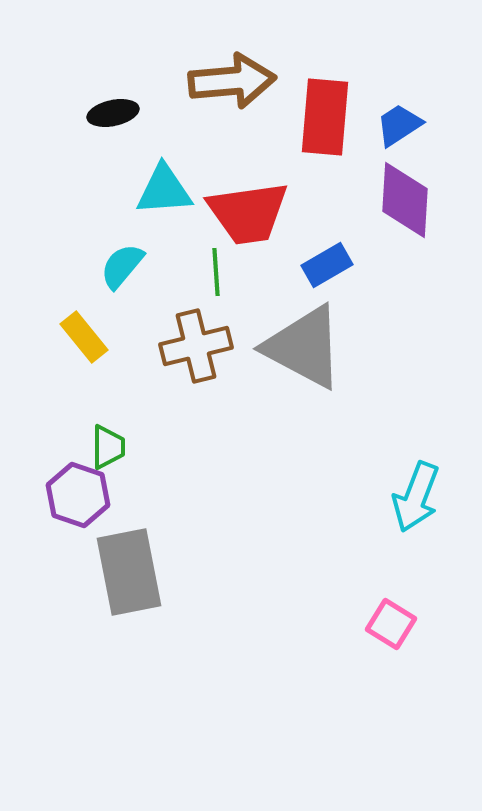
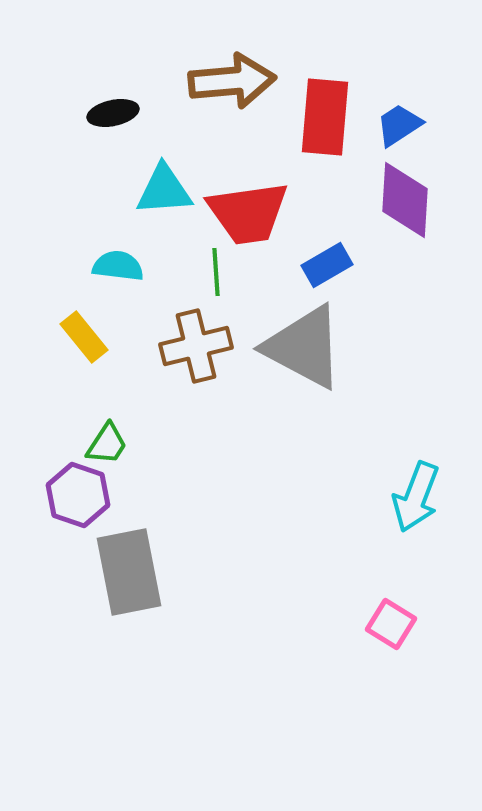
cyan semicircle: moved 4 px left; rotated 57 degrees clockwise
green trapezoid: moved 1 px left, 3 px up; rotated 33 degrees clockwise
